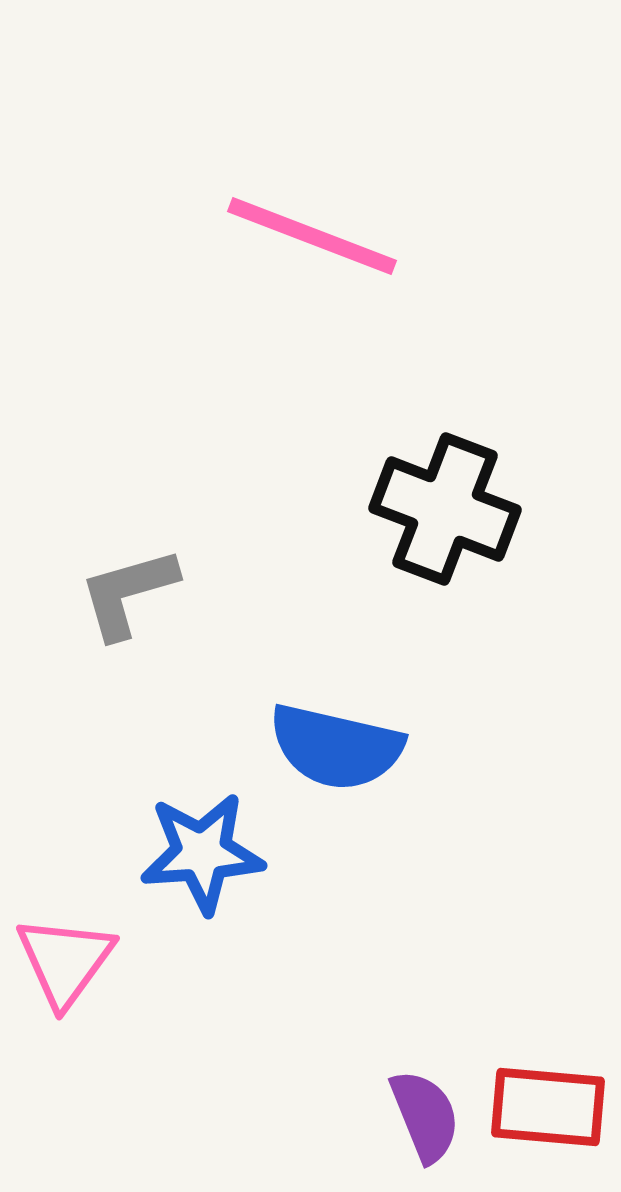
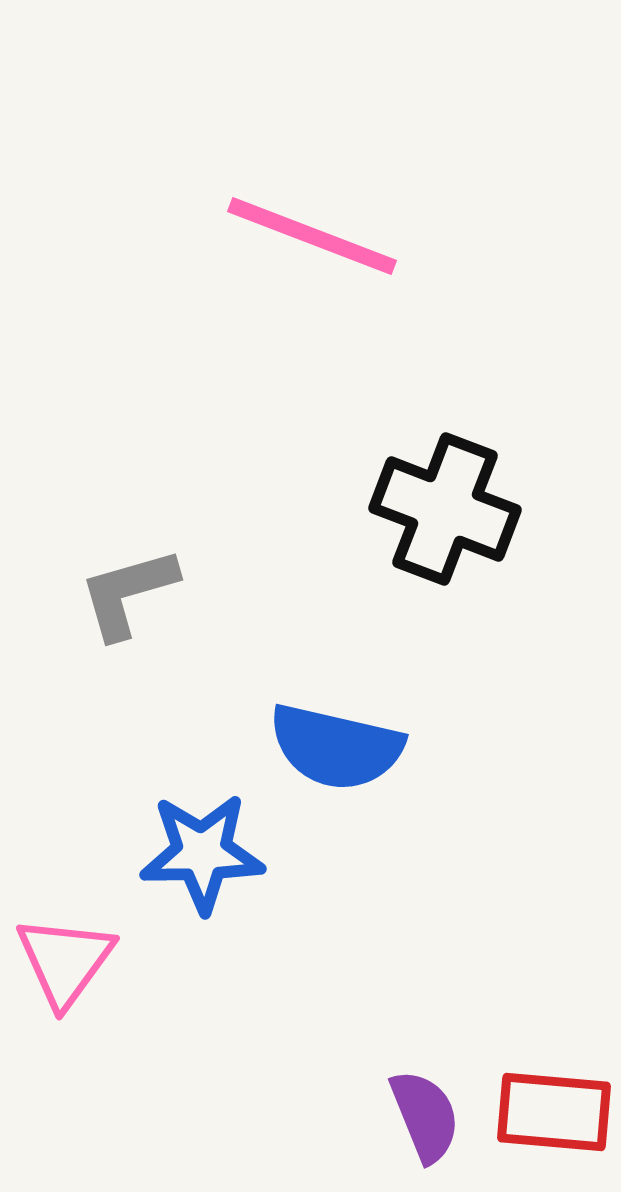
blue star: rotated 3 degrees clockwise
red rectangle: moved 6 px right, 5 px down
